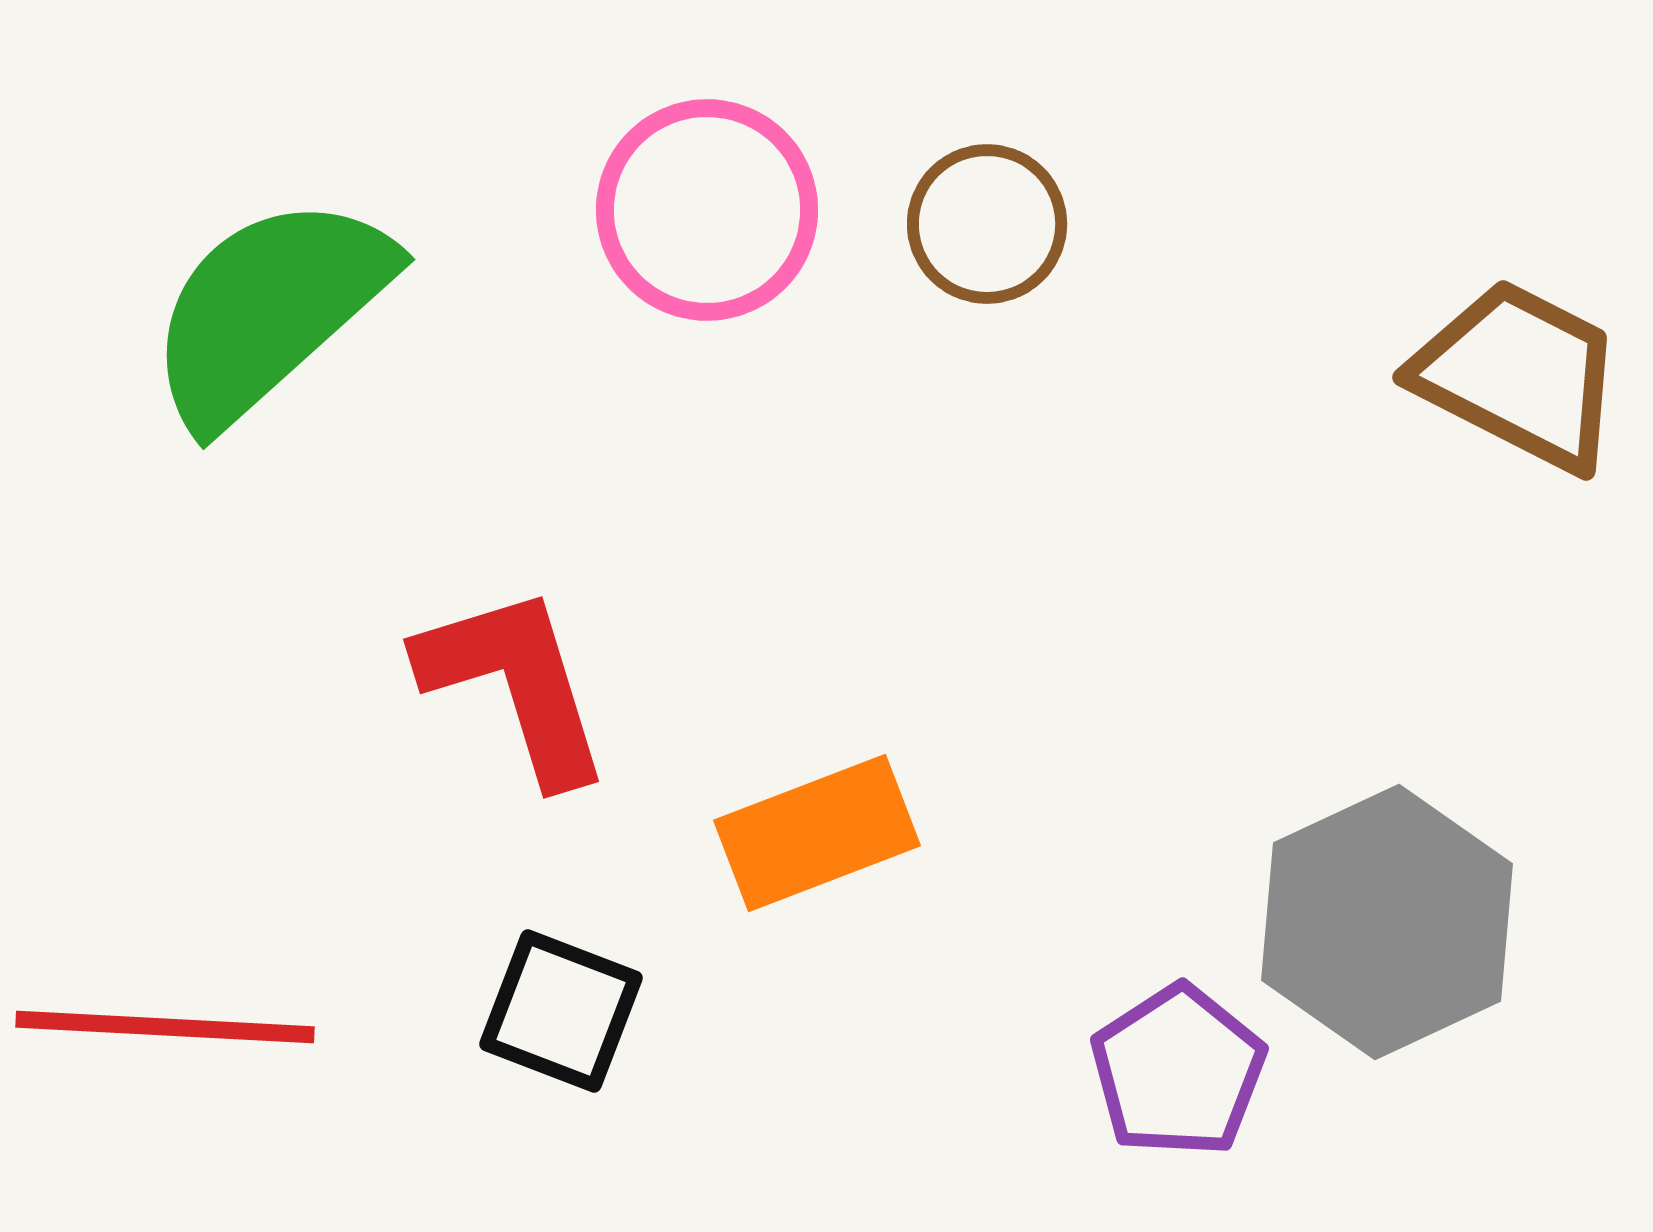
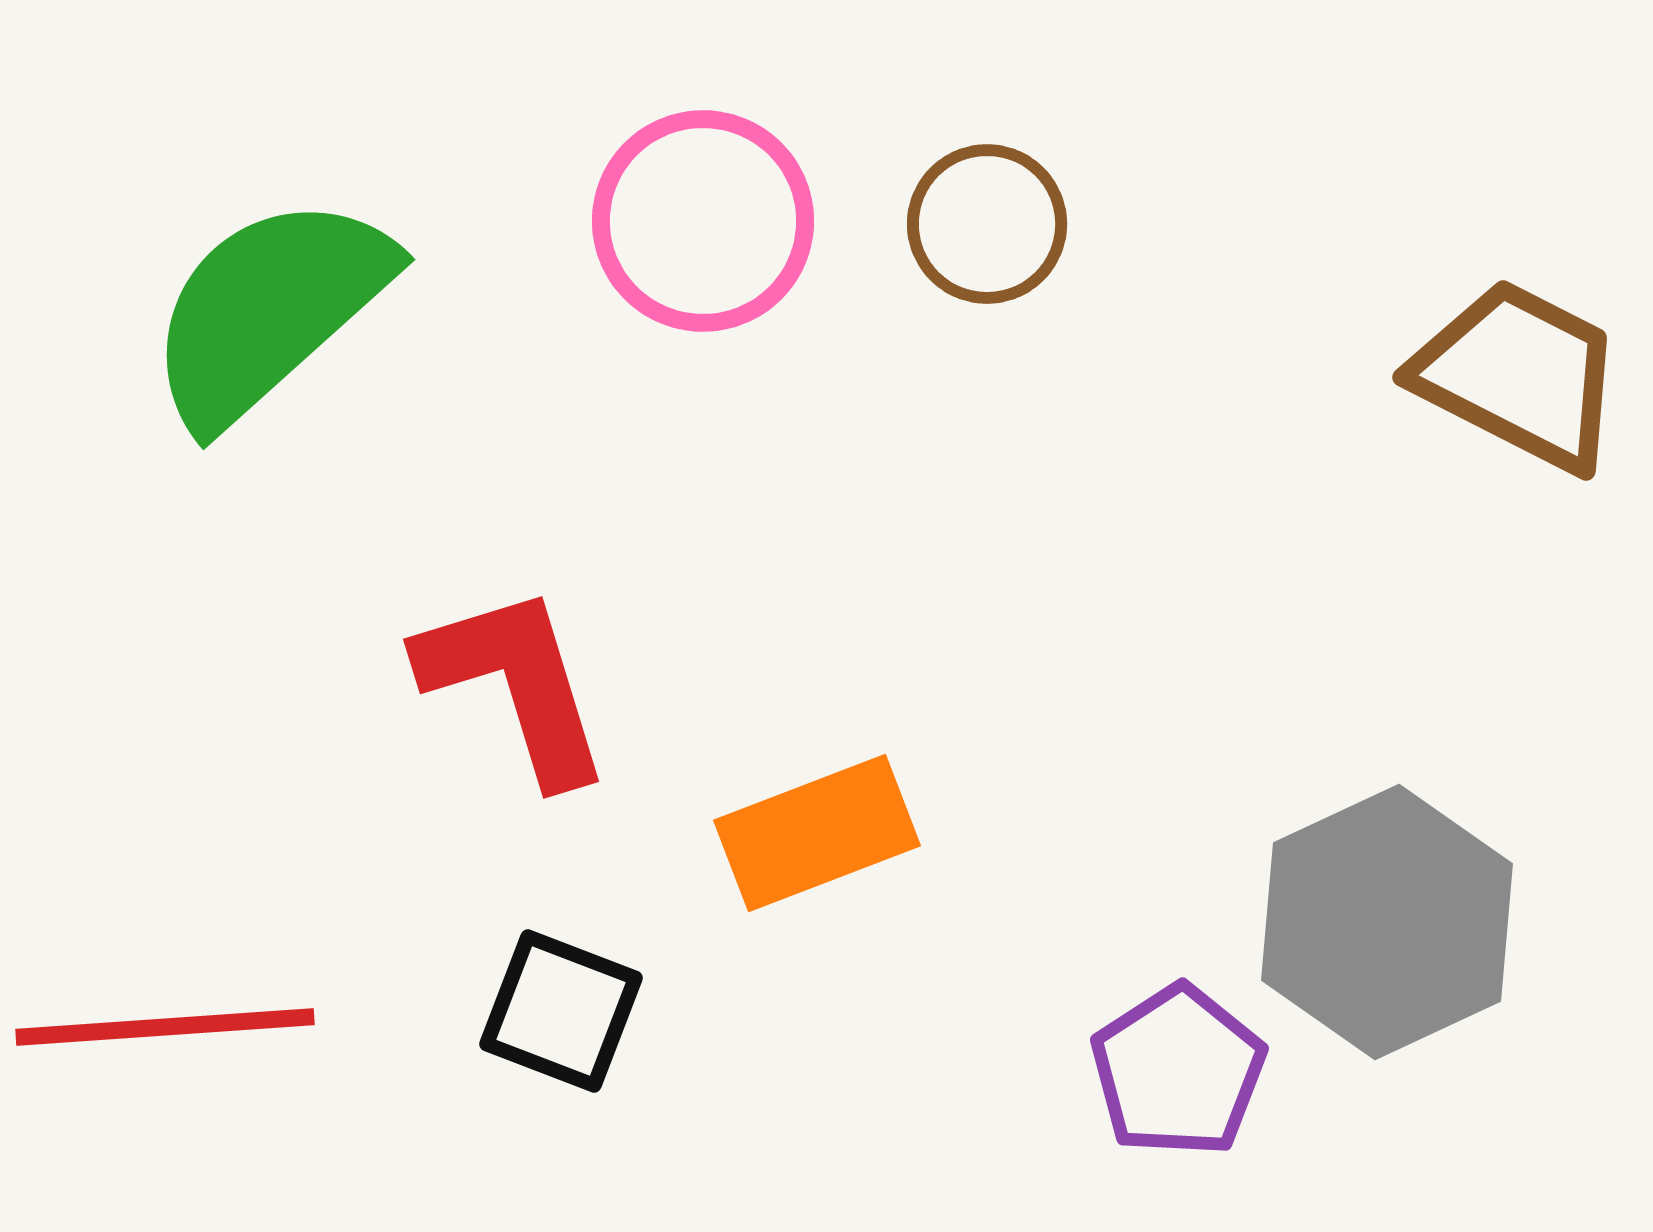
pink circle: moved 4 px left, 11 px down
red line: rotated 7 degrees counterclockwise
